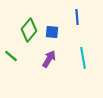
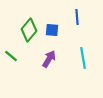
blue square: moved 2 px up
